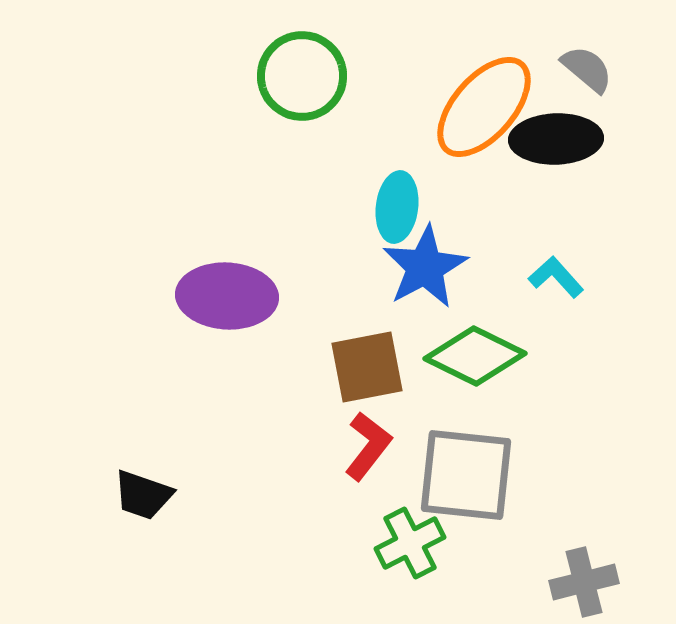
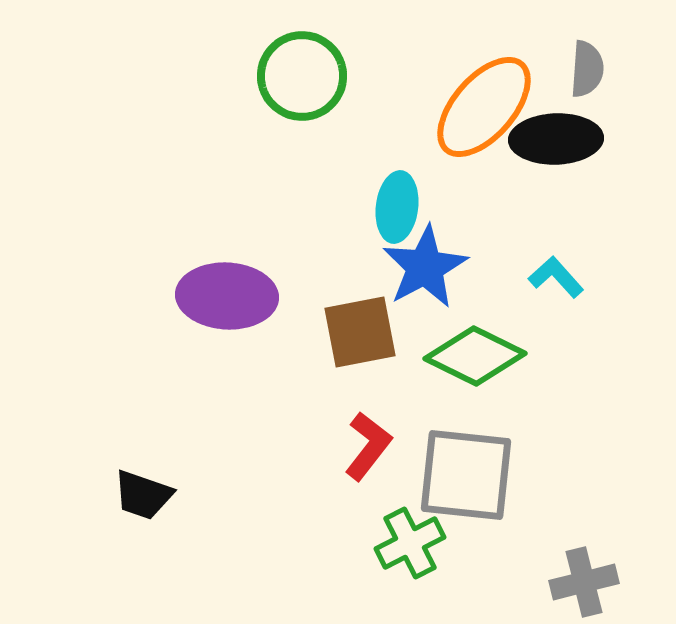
gray semicircle: rotated 54 degrees clockwise
brown square: moved 7 px left, 35 px up
